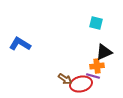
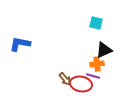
blue L-shape: rotated 20 degrees counterclockwise
black triangle: moved 2 px up
orange cross: moved 2 px up
brown arrow: rotated 16 degrees clockwise
red ellipse: rotated 25 degrees clockwise
